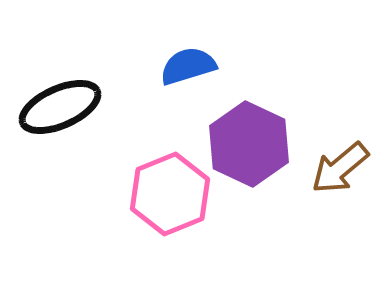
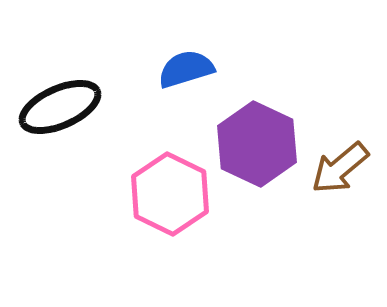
blue semicircle: moved 2 px left, 3 px down
purple hexagon: moved 8 px right
pink hexagon: rotated 12 degrees counterclockwise
